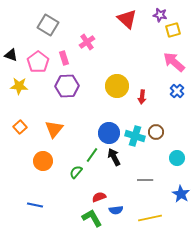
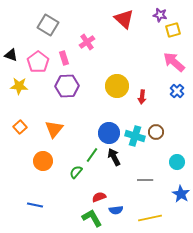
red triangle: moved 3 px left
cyan circle: moved 4 px down
